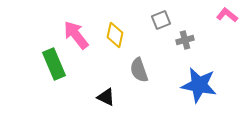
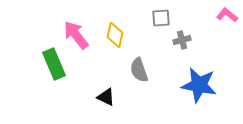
gray square: moved 2 px up; rotated 18 degrees clockwise
gray cross: moved 3 px left
